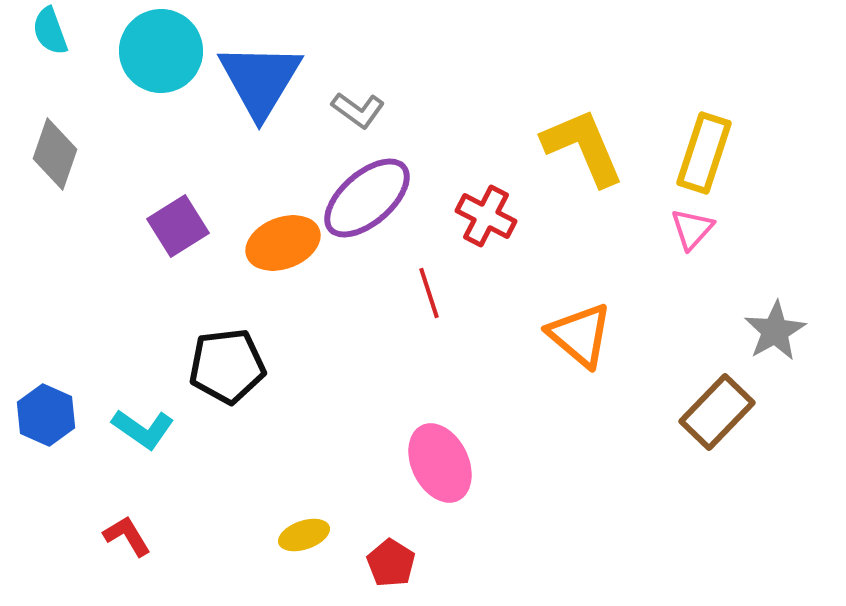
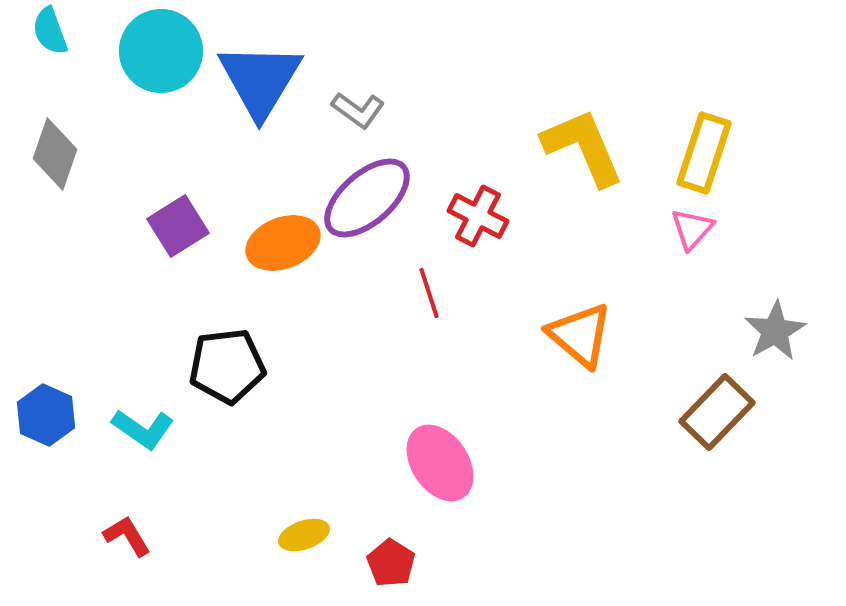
red cross: moved 8 px left
pink ellipse: rotated 8 degrees counterclockwise
